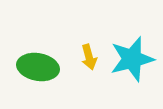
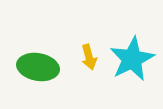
cyan star: rotated 12 degrees counterclockwise
